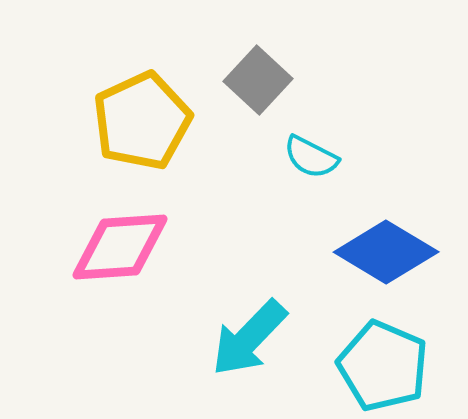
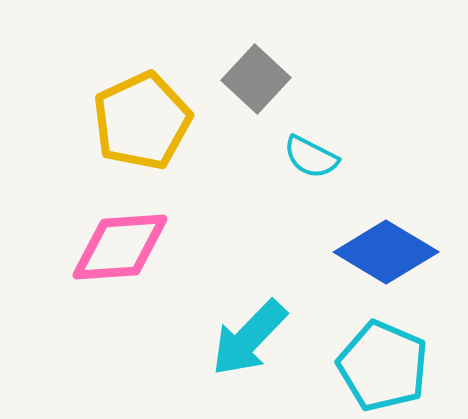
gray square: moved 2 px left, 1 px up
